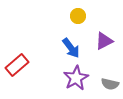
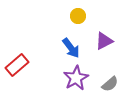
gray semicircle: rotated 54 degrees counterclockwise
